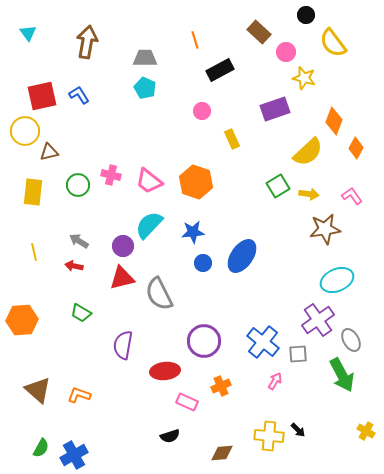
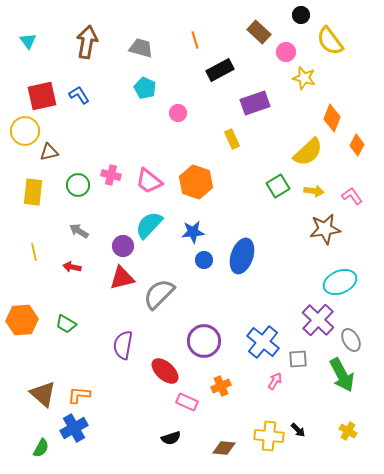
black circle at (306, 15): moved 5 px left
cyan triangle at (28, 33): moved 8 px down
yellow semicircle at (333, 43): moved 3 px left, 2 px up
gray trapezoid at (145, 58): moved 4 px left, 10 px up; rotated 15 degrees clockwise
purple rectangle at (275, 109): moved 20 px left, 6 px up
pink circle at (202, 111): moved 24 px left, 2 px down
orange diamond at (334, 121): moved 2 px left, 3 px up
orange diamond at (356, 148): moved 1 px right, 3 px up
yellow arrow at (309, 194): moved 5 px right, 3 px up
gray arrow at (79, 241): moved 10 px up
blue ellipse at (242, 256): rotated 16 degrees counterclockwise
blue circle at (203, 263): moved 1 px right, 3 px up
red arrow at (74, 266): moved 2 px left, 1 px down
cyan ellipse at (337, 280): moved 3 px right, 2 px down
gray semicircle at (159, 294): rotated 72 degrees clockwise
green trapezoid at (81, 313): moved 15 px left, 11 px down
purple cross at (318, 320): rotated 12 degrees counterclockwise
gray square at (298, 354): moved 5 px down
red ellipse at (165, 371): rotated 48 degrees clockwise
brown triangle at (38, 390): moved 5 px right, 4 px down
orange L-shape at (79, 395): rotated 15 degrees counterclockwise
yellow cross at (366, 431): moved 18 px left
black semicircle at (170, 436): moved 1 px right, 2 px down
brown diamond at (222, 453): moved 2 px right, 5 px up; rotated 10 degrees clockwise
blue cross at (74, 455): moved 27 px up
